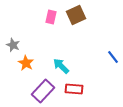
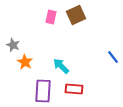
orange star: moved 1 px left, 1 px up
purple rectangle: rotated 40 degrees counterclockwise
